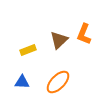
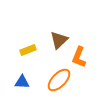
orange L-shape: moved 5 px left, 23 px down
orange ellipse: moved 1 px right, 2 px up
